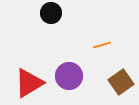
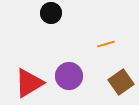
orange line: moved 4 px right, 1 px up
